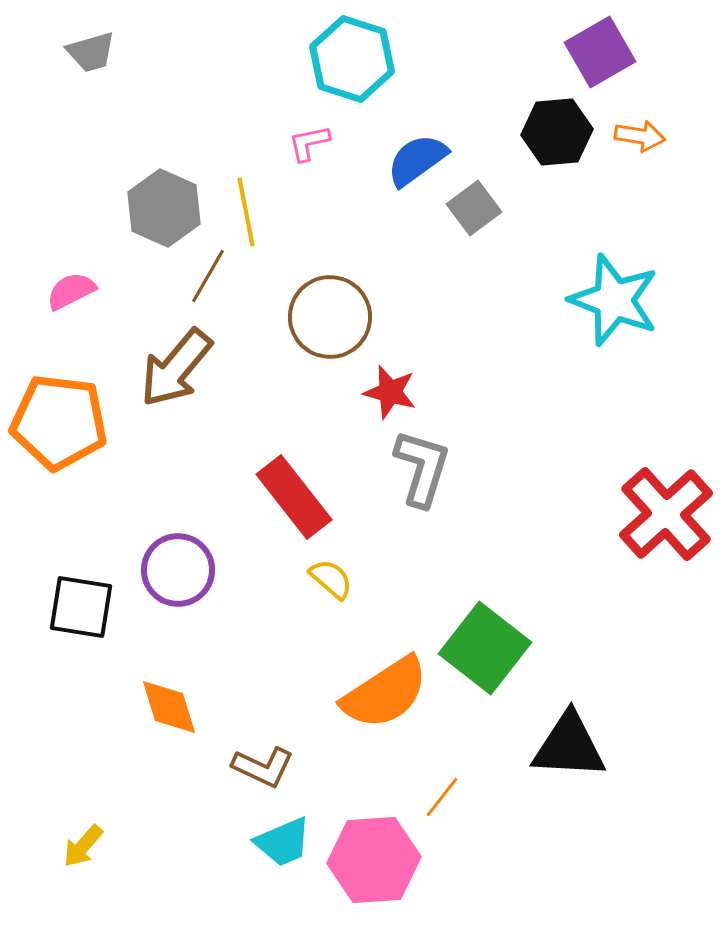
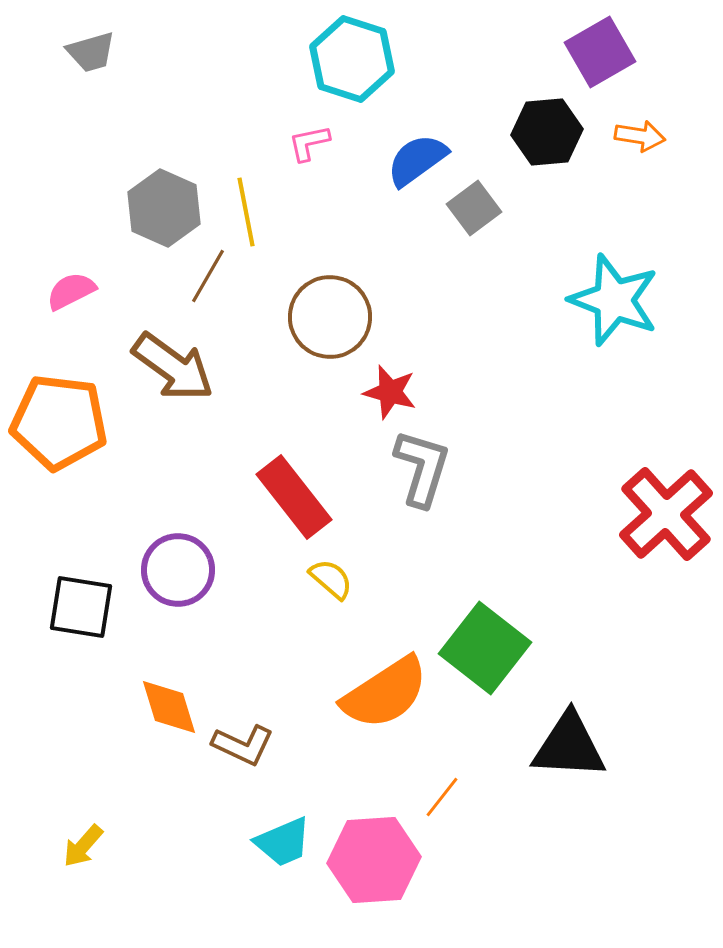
black hexagon: moved 10 px left
brown arrow: moved 3 px left, 1 px up; rotated 94 degrees counterclockwise
brown L-shape: moved 20 px left, 22 px up
